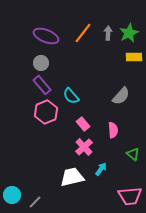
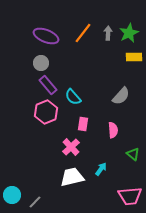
purple rectangle: moved 6 px right
cyan semicircle: moved 2 px right, 1 px down
pink rectangle: rotated 48 degrees clockwise
pink cross: moved 13 px left
